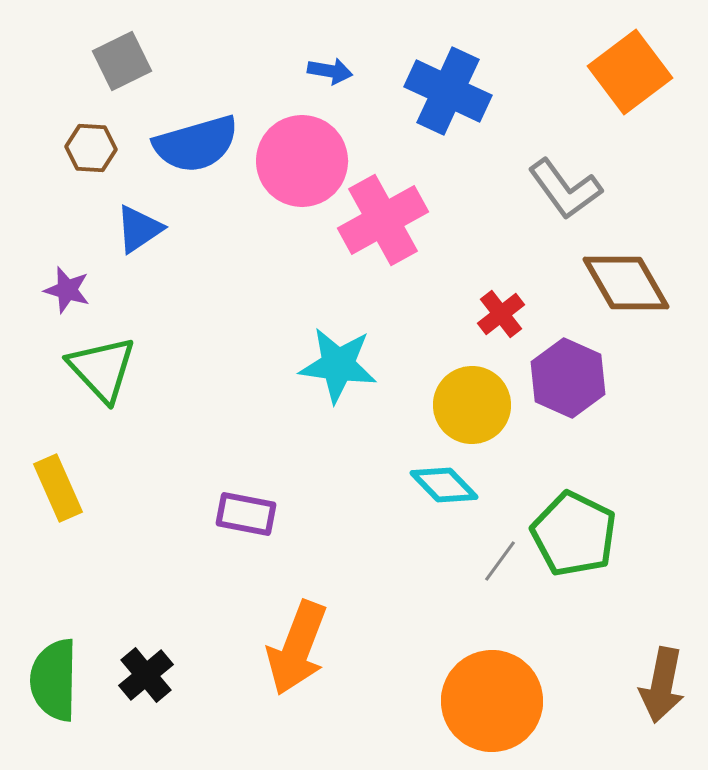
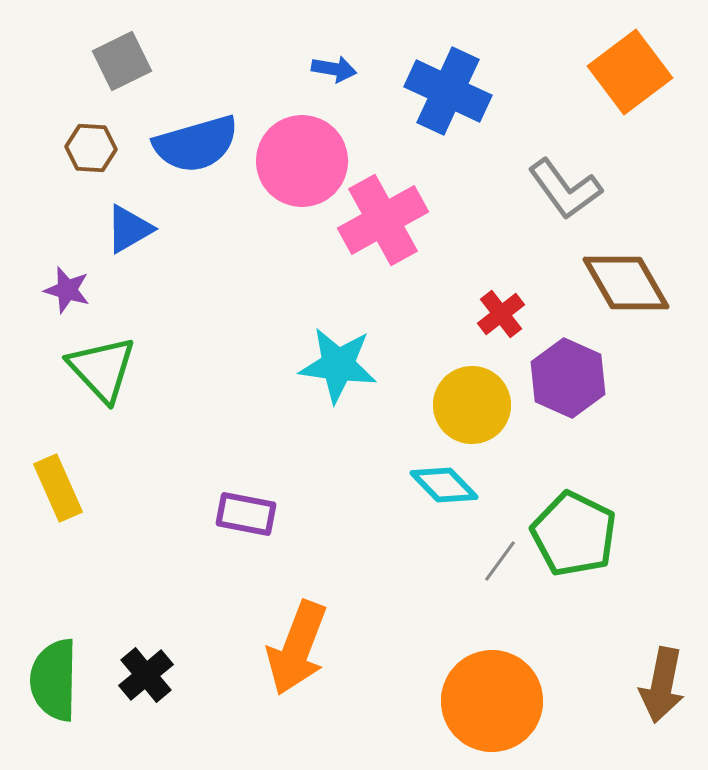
blue arrow: moved 4 px right, 2 px up
blue triangle: moved 10 px left; rotated 4 degrees clockwise
